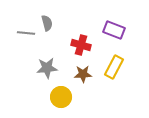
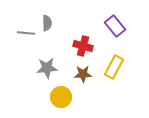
gray semicircle: rotated 14 degrees clockwise
purple rectangle: moved 1 px right, 4 px up; rotated 30 degrees clockwise
red cross: moved 2 px right, 1 px down
